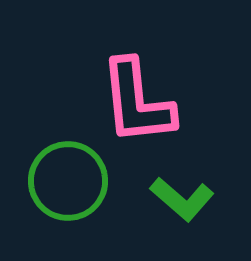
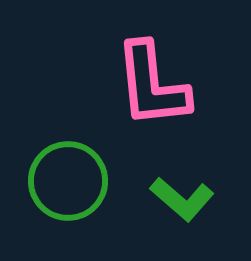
pink L-shape: moved 15 px right, 17 px up
